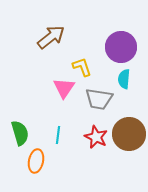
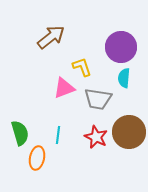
cyan semicircle: moved 1 px up
pink triangle: rotated 35 degrees clockwise
gray trapezoid: moved 1 px left
brown circle: moved 2 px up
orange ellipse: moved 1 px right, 3 px up
